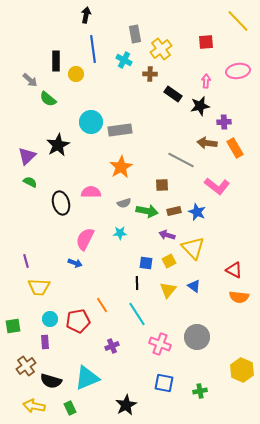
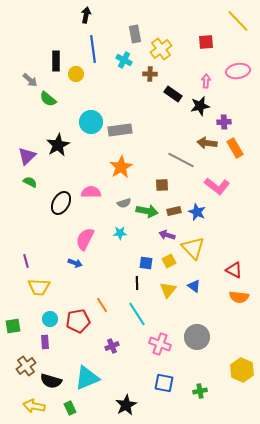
black ellipse at (61, 203): rotated 45 degrees clockwise
